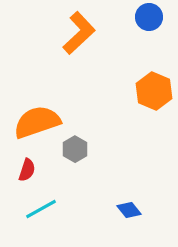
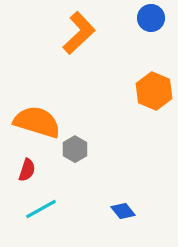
blue circle: moved 2 px right, 1 px down
orange semicircle: rotated 36 degrees clockwise
blue diamond: moved 6 px left, 1 px down
